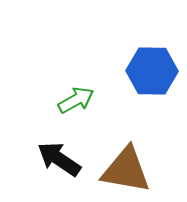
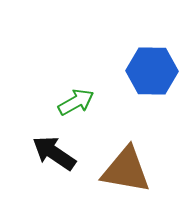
green arrow: moved 2 px down
black arrow: moved 5 px left, 6 px up
